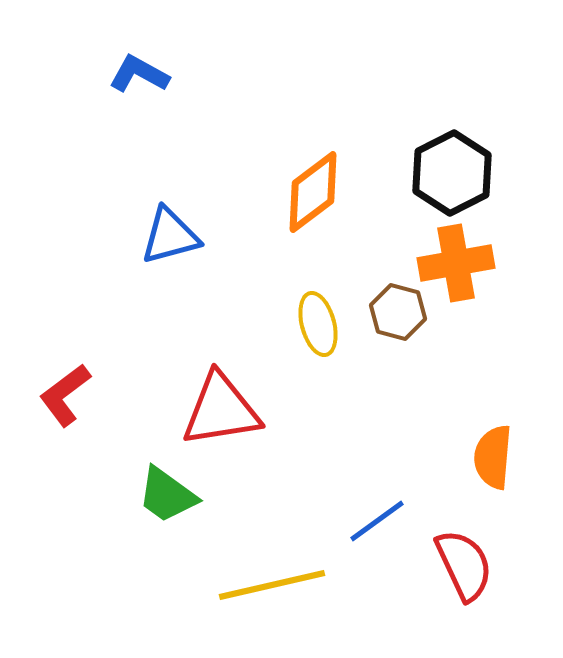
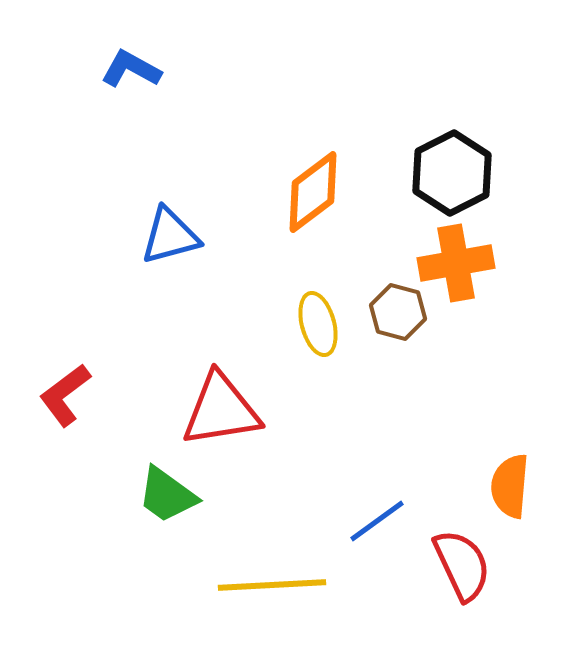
blue L-shape: moved 8 px left, 5 px up
orange semicircle: moved 17 px right, 29 px down
red semicircle: moved 2 px left
yellow line: rotated 10 degrees clockwise
